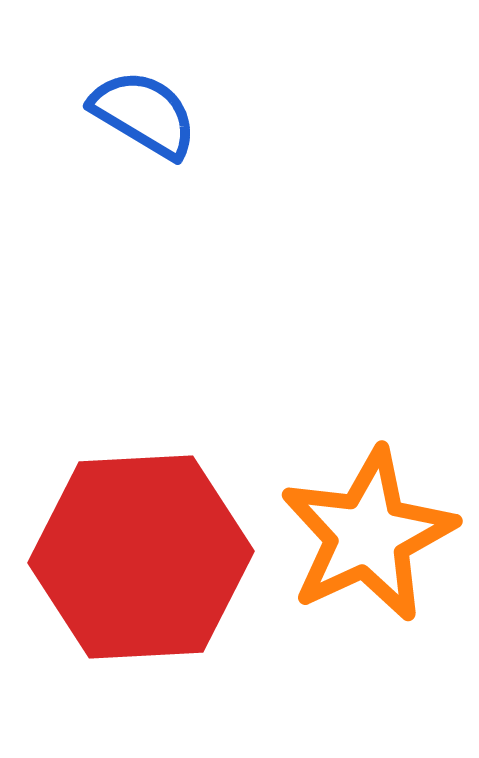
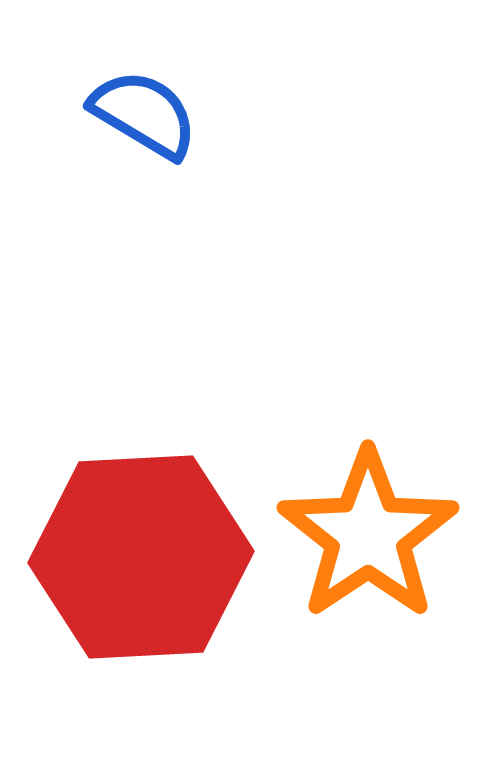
orange star: rotated 9 degrees counterclockwise
